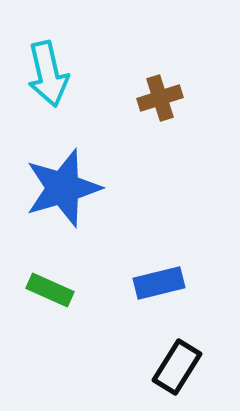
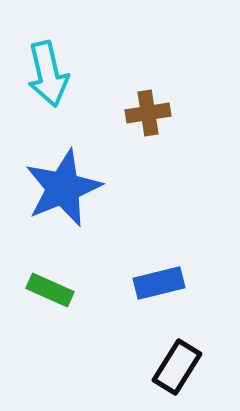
brown cross: moved 12 px left, 15 px down; rotated 9 degrees clockwise
blue star: rotated 6 degrees counterclockwise
